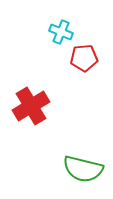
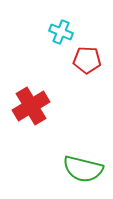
red pentagon: moved 3 px right, 2 px down; rotated 8 degrees clockwise
